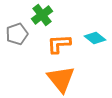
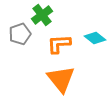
gray pentagon: moved 3 px right
